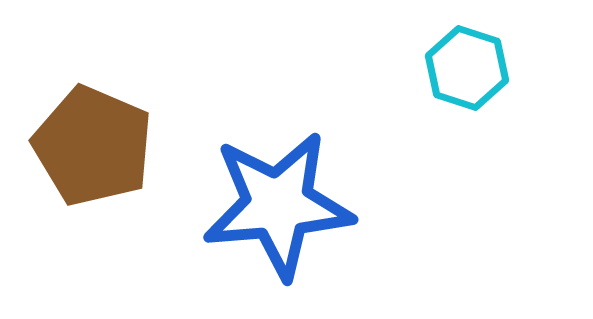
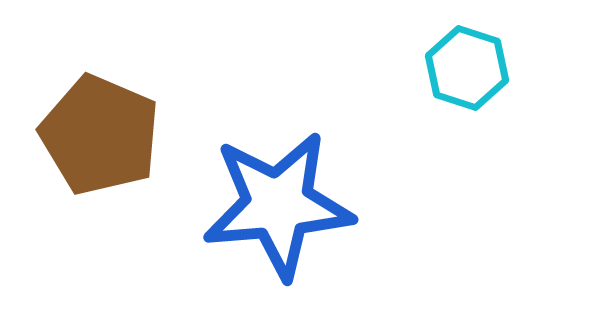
brown pentagon: moved 7 px right, 11 px up
